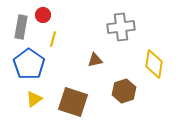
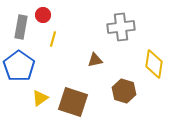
blue pentagon: moved 10 px left, 2 px down
brown hexagon: rotated 25 degrees counterclockwise
yellow triangle: moved 6 px right, 1 px up
